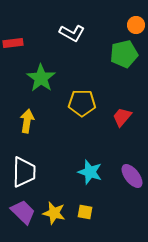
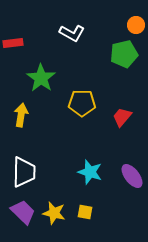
yellow arrow: moved 6 px left, 6 px up
